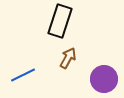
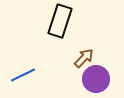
brown arrow: moved 16 px right; rotated 15 degrees clockwise
purple circle: moved 8 px left
